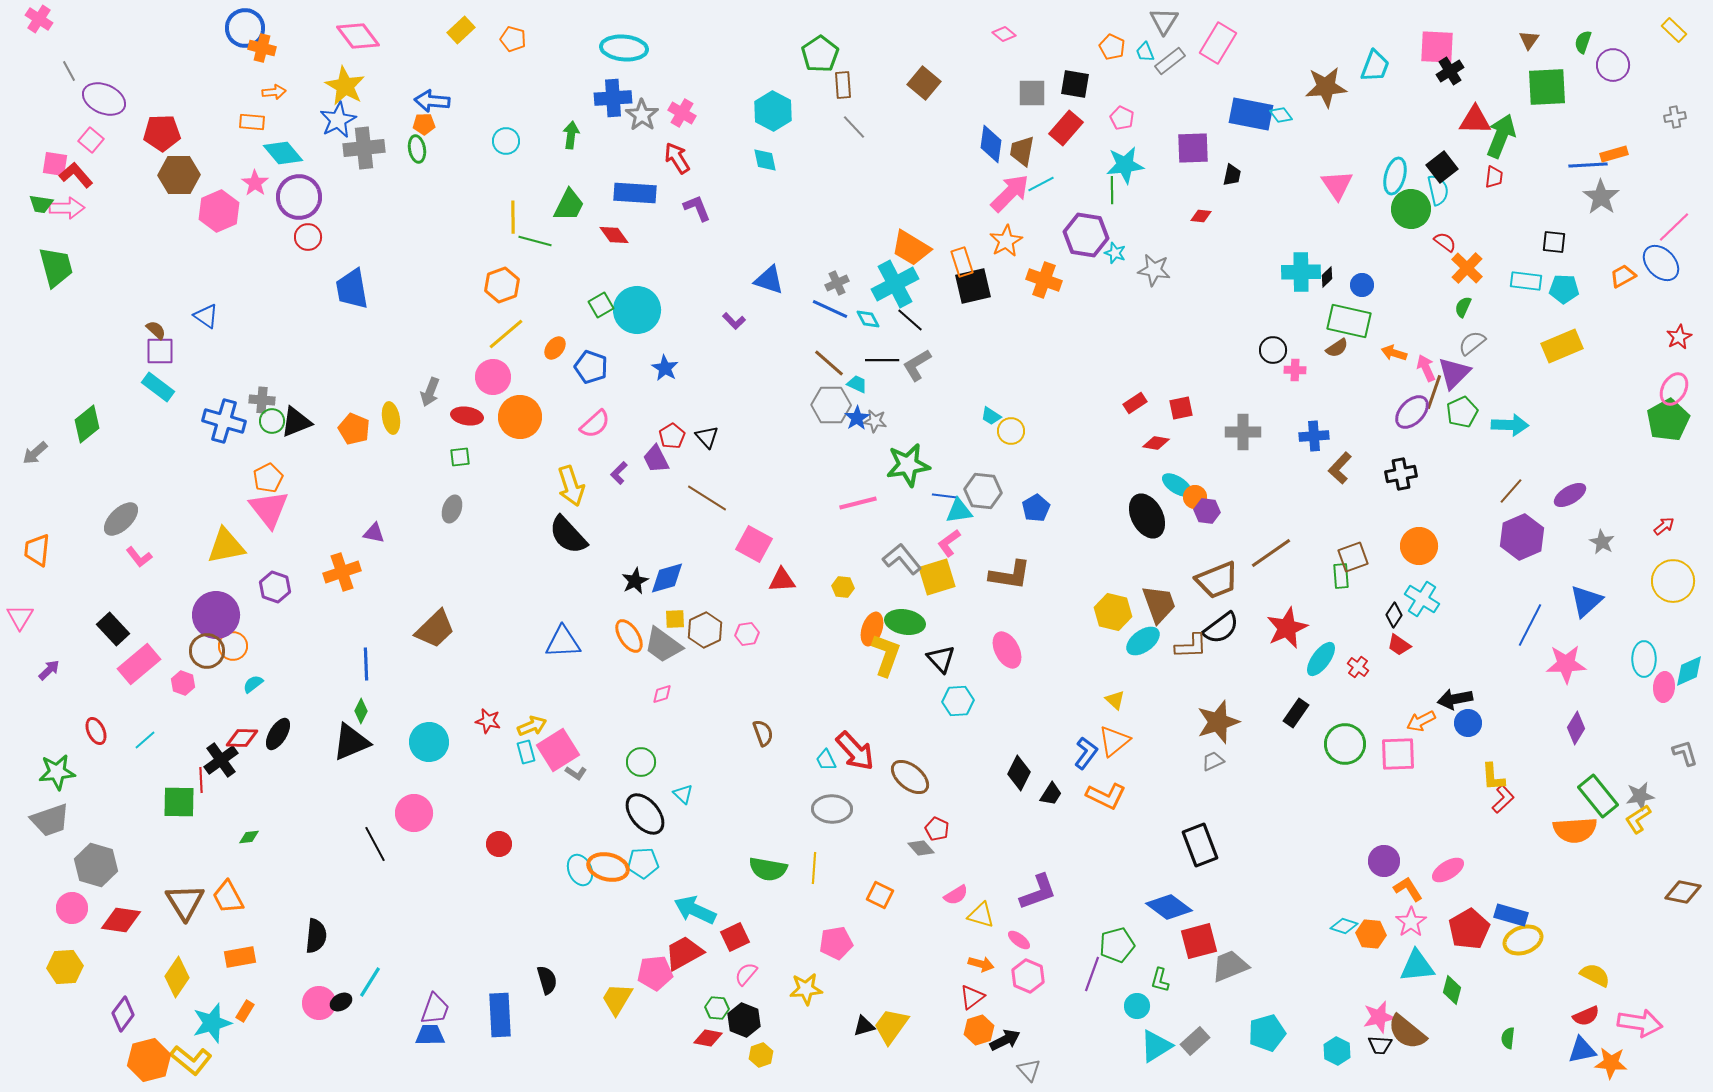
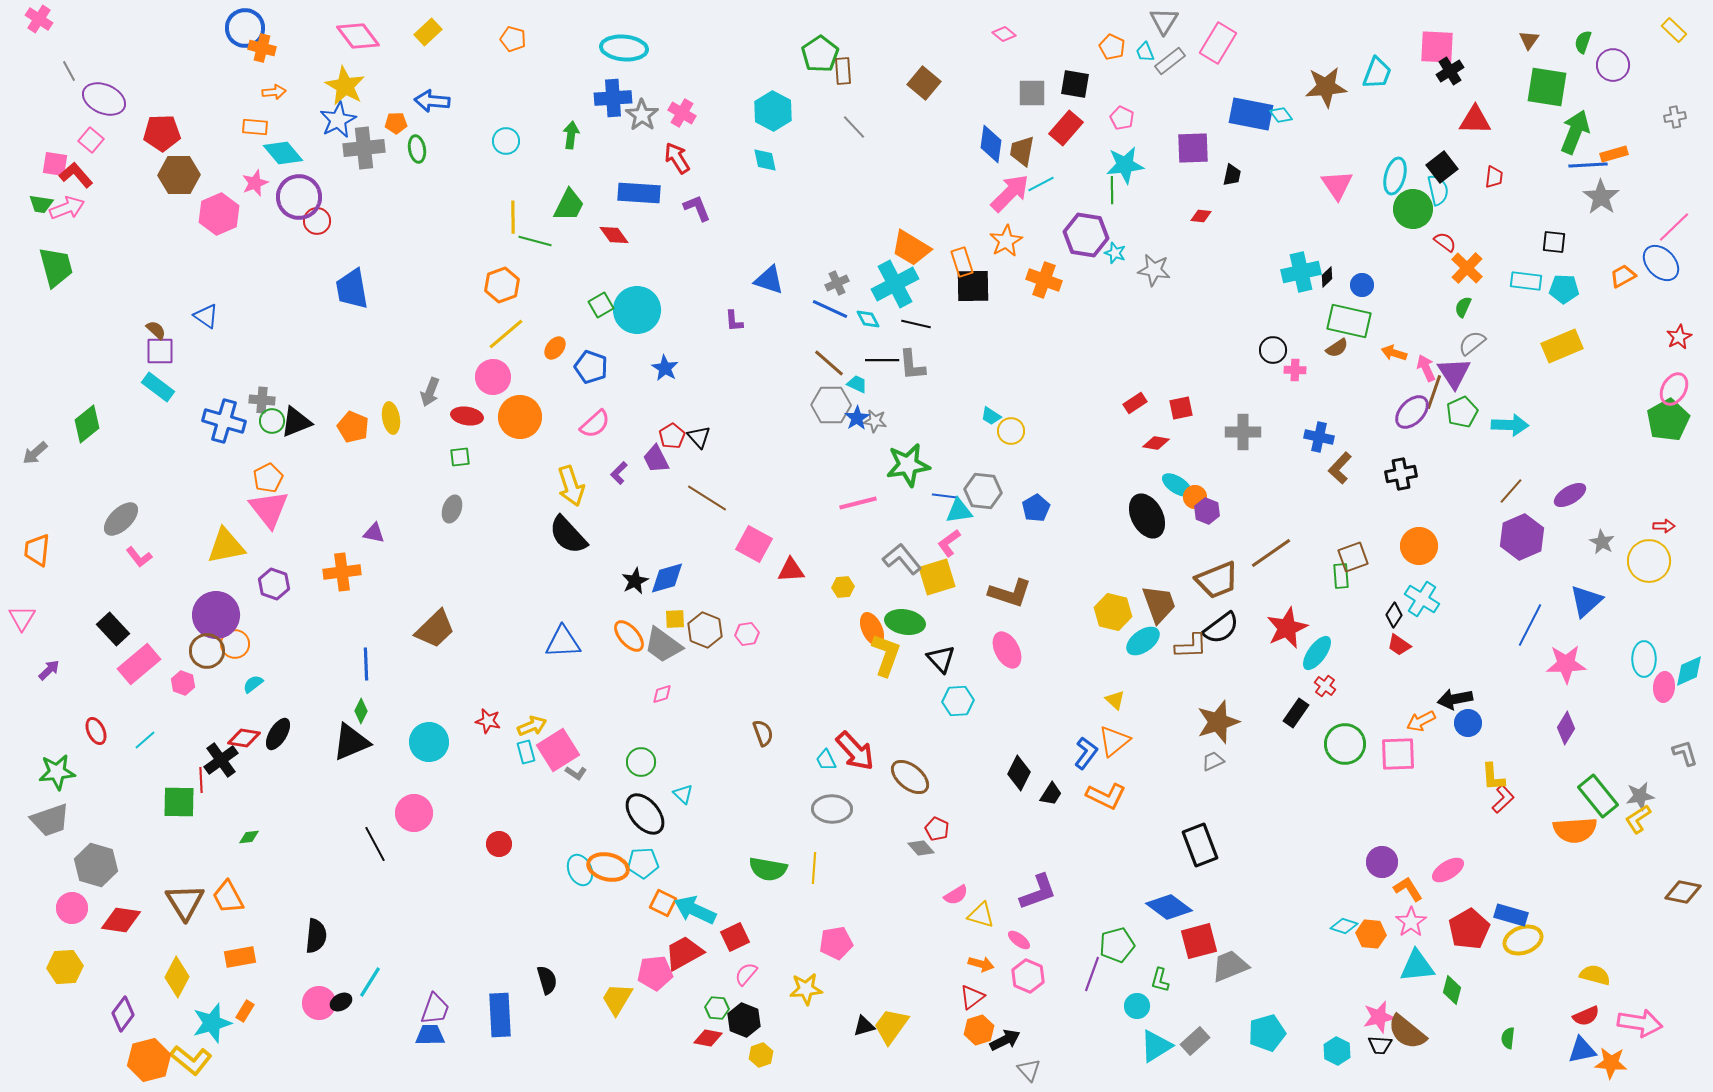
yellow rectangle at (461, 30): moved 33 px left, 2 px down
cyan trapezoid at (1375, 66): moved 2 px right, 7 px down
brown rectangle at (843, 85): moved 14 px up
green square at (1547, 87): rotated 12 degrees clockwise
orange rectangle at (252, 122): moved 3 px right, 5 px down
orange pentagon at (424, 124): moved 28 px left, 1 px up
green arrow at (1501, 136): moved 74 px right, 4 px up
pink star at (255, 183): rotated 16 degrees clockwise
blue rectangle at (635, 193): moved 4 px right
pink arrow at (67, 208): rotated 20 degrees counterclockwise
green circle at (1411, 209): moved 2 px right
pink hexagon at (219, 211): moved 3 px down
red circle at (308, 237): moved 9 px right, 16 px up
cyan cross at (1301, 272): rotated 12 degrees counterclockwise
black square at (973, 286): rotated 12 degrees clockwise
black line at (910, 320): moved 6 px right, 4 px down; rotated 28 degrees counterclockwise
purple L-shape at (734, 321): rotated 40 degrees clockwise
gray L-shape at (917, 365): moved 5 px left; rotated 64 degrees counterclockwise
purple triangle at (1454, 373): rotated 18 degrees counterclockwise
orange pentagon at (354, 429): moved 1 px left, 2 px up
blue cross at (1314, 436): moved 5 px right, 1 px down; rotated 16 degrees clockwise
black triangle at (707, 437): moved 8 px left
purple hexagon at (1207, 511): rotated 15 degrees clockwise
red arrow at (1664, 526): rotated 40 degrees clockwise
orange cross at (342, 572): rotated 12 degrees clockwise
brown L-shape at (1010, 575): moved 18 px down; rotated 9 degrees clockwise
red triangle at (782, 580): moved 9 px right, 10 px up
yellow circle at (1673, 581): moved 24 px left, 20 px up
purple hexagon at (275, 587): moved 1 px left, 3 px up
yellow hexagon at (843, 587): rotated 10 degrees counterclockwise
pink triangle at (20, 617): moved 2 px right, 1 px down
orange ellipse at (872, 629): rotated 44 degrees counterclockwise
brown hexagon at (705, 630): rotated 12 degrees counterclockwise
orange ellipse at (629, 636): rotated 8 degrees counterclockwise
orange circle at (233, 646): moved 2 px right, 2 px up
cyan ellipse at (1321, 659): moved 4 px left, 6 px up
red cross at (1358, 667): moved 33 px left, 19 px down
purple diamond at (1576, 728): moved 10 px left
red diamond at (242, 738): moved 2 px right; rotated 8 degrees clockwise
purple circle at (1384, 861): moved 2 px left, 1 px down
orange square at (880, 895): moved 217 px left, 8 px down
yellow semicircle at (1595, 975): rotated 12 degrees counterclockwise
yellow diamond at (177, 977): rotated 6 degrees counterclockwise
